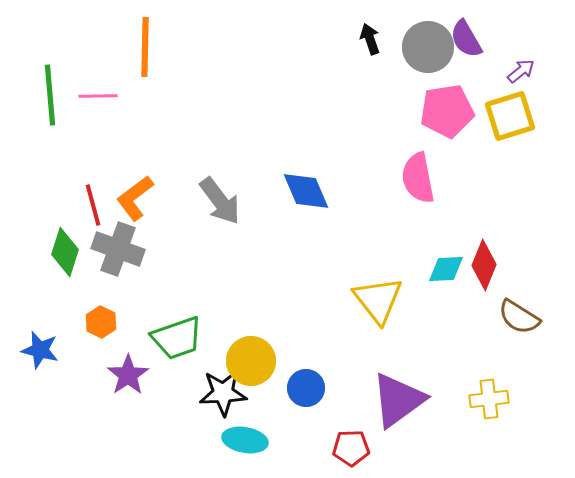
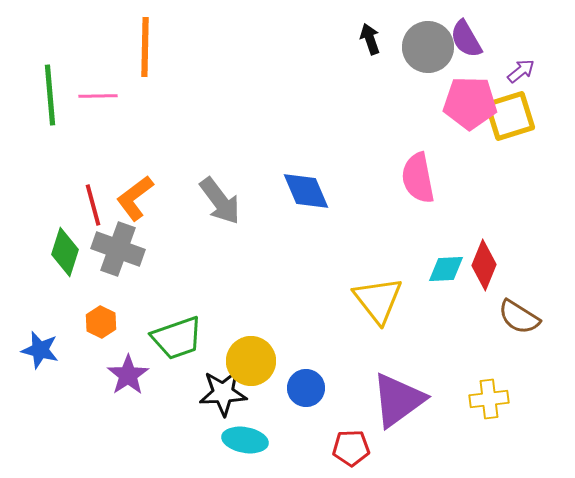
pink pentagon: moved 23 px right, 8 px up; rotated 10 degrees clockwise
